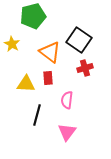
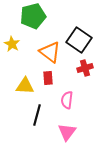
yellow triangle: moved 1 px left, 2 px down
